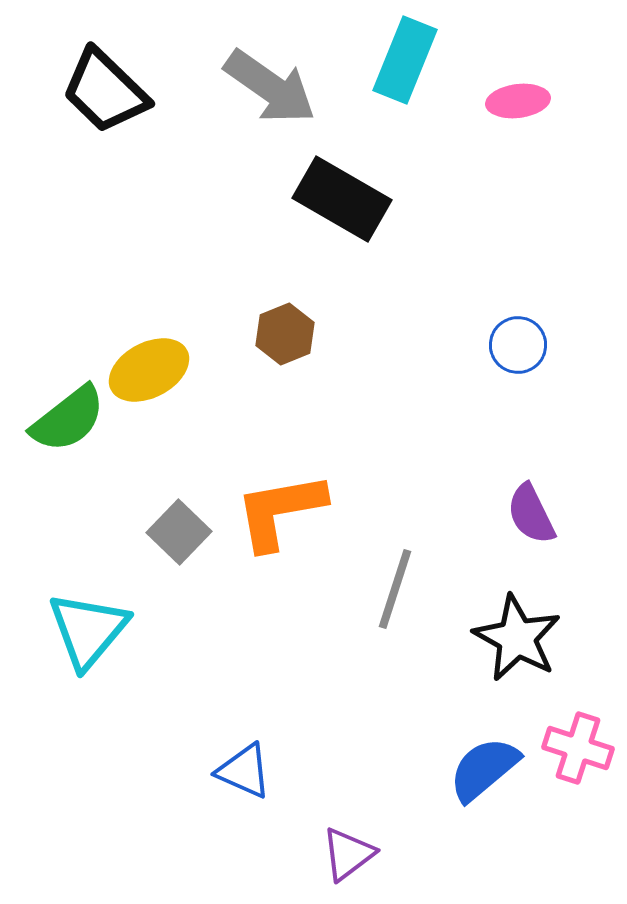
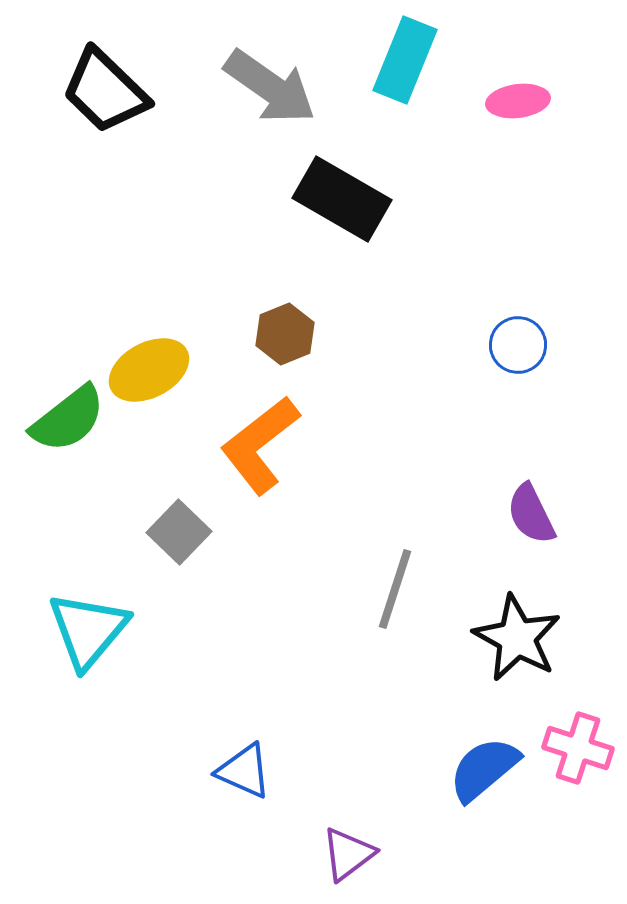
orange L-shape: moved 20 px left, 66 px up; rotated 28 degrees counterclockwise
